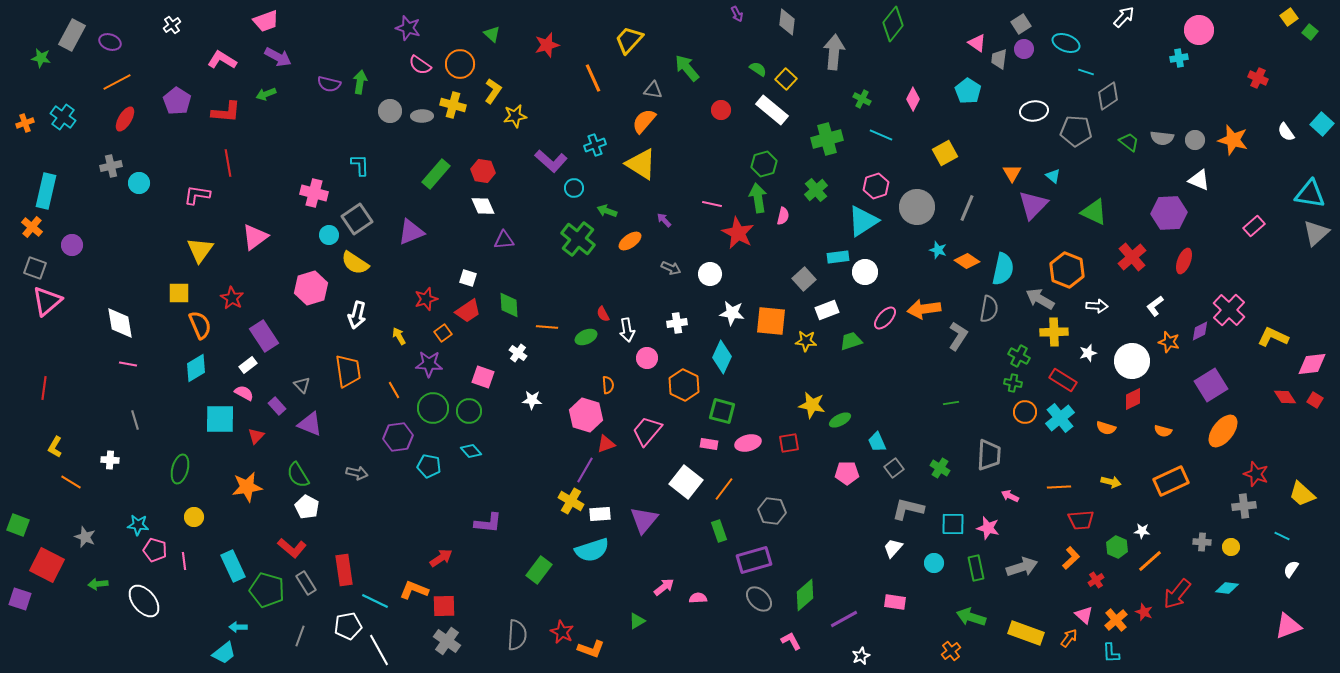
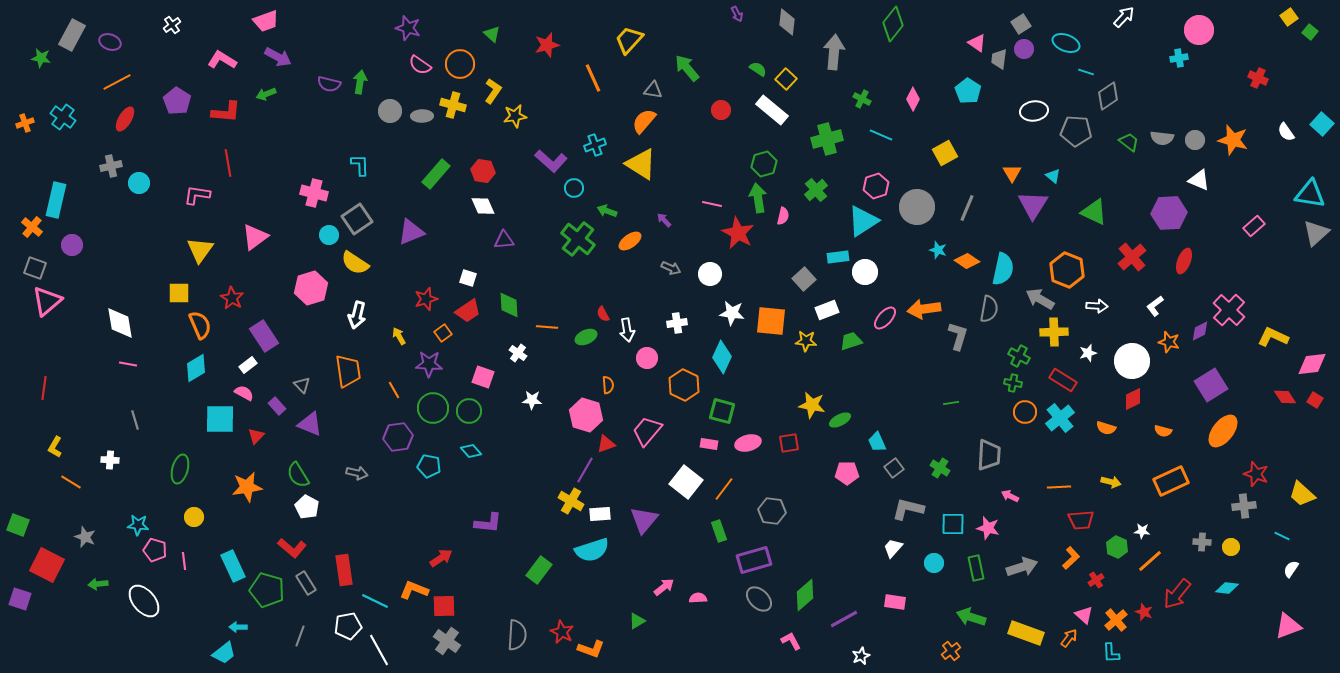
cyan rectangle at (46, 191): moved 10 px right, 9 px down
purple triangle at (1033, 205): rotated 12 degrees counterclockwise
gray L-shape at (958, 336): rotated 16 degrees counterclockwise
